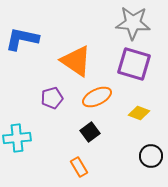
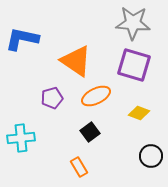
purple square: moved 1 px down
orange ellipse: moved 1 px left, 1 px up
cyan cross: moved 4 px right
